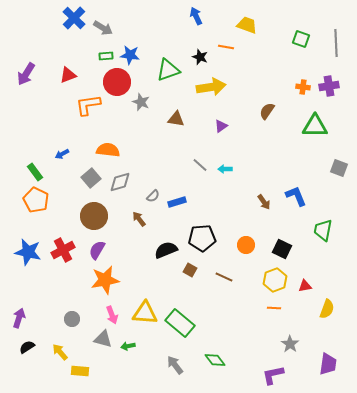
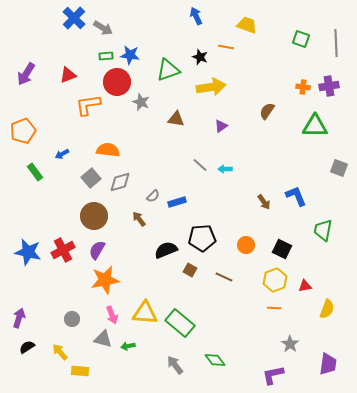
orange pentagon at (36, 200): moved 13 px left, 69 px up; rotated 25 degrees clockwise
